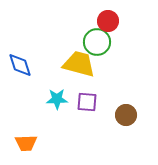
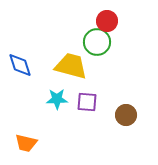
red circle: moved 1 px left
yellow trapezoid: moved 8 px left, 2 px down
orange trapezoid: rotated 15 degrees clockwise
